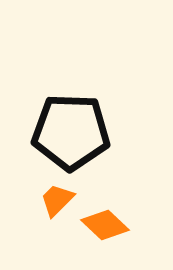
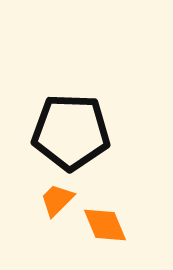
orange diamond: rotated 24 degrees clockwise
